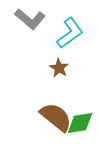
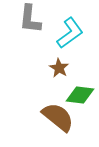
gray L-shape: rotated 56 degrees clockwise
brown semicircle: moved 2 px right
green diamond: moved 28 px up; rotated 16 degrees clockwise
